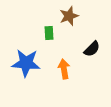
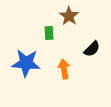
brown star: rotated 18 degrees counterclockwise
